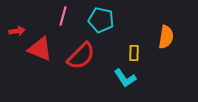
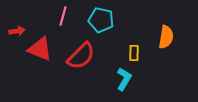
cyan L-shape: moved 1 px left, 1 px down; rotated 115 degrees counterclockwise
